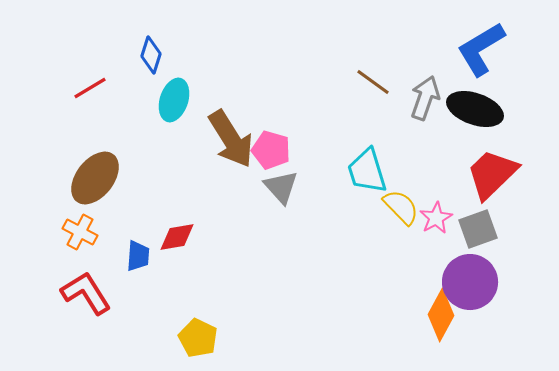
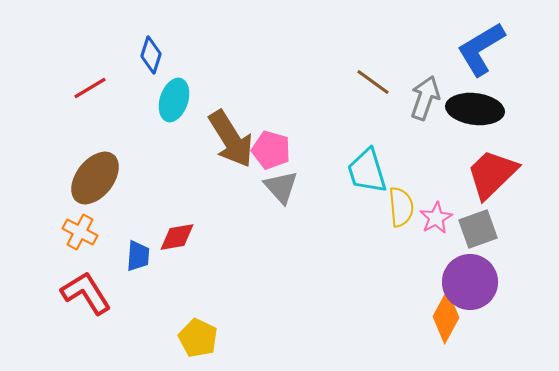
black ellipse: rotated 12 degrees counterclockwise
yellow semicircle: rotated 39 degrees clockwise
orange diamond: moved 5 px right, 2 px down
